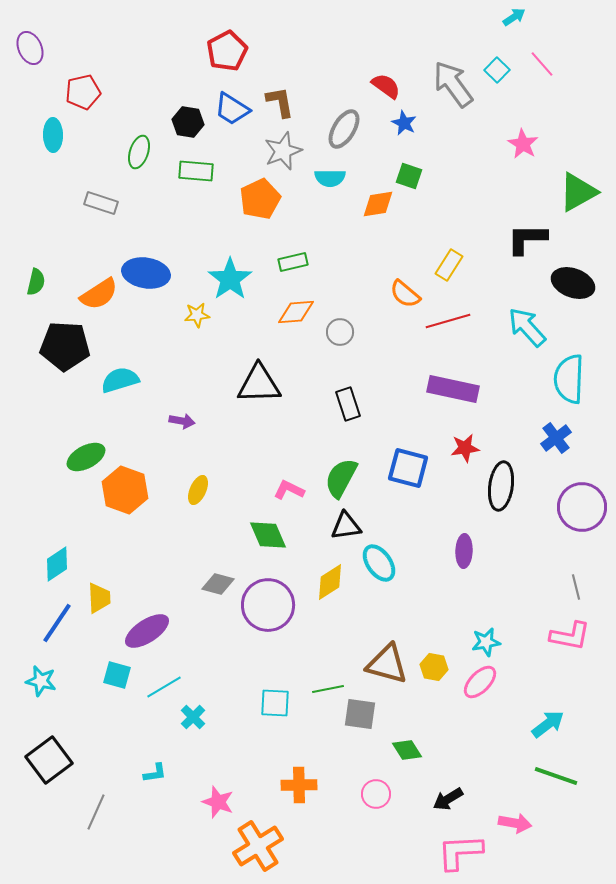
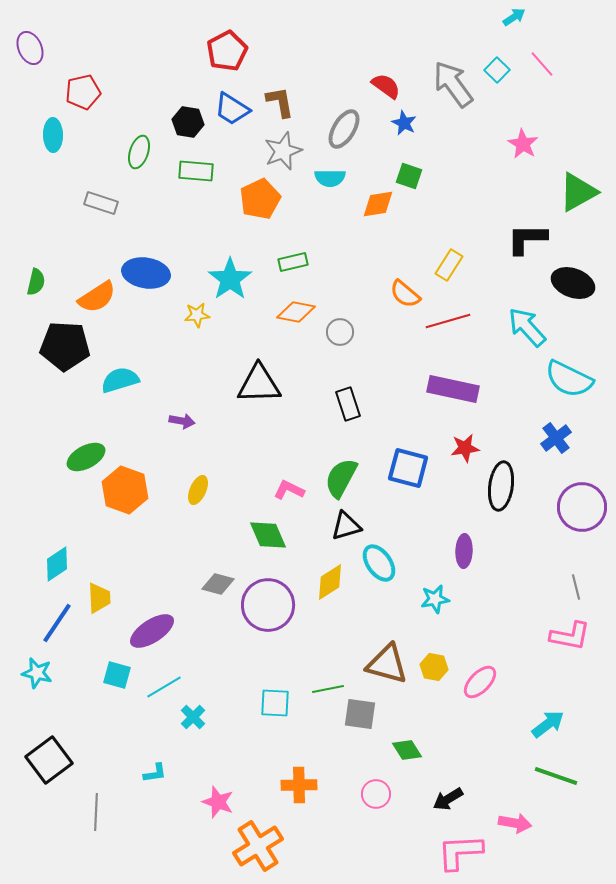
orange semicircle at (99, 294): moved 2 px left, 3 px down
orange diamond at (296, 312): rotated 15 degrees clockwise
cyan semicircle at (569, 379): rotated 66 degrees counterclockwise
black triangle at (346, 526): rotated 8 degrees counterclockwise
purple ellipse at (147, 631): moved 5 px right
cyan star at (486, 642): moved 51 px left, 43 px up
cyan star at (41, 681): moved 4 px left, 8 px up
gray line at (96, 812): rotated 21 degrees counterclockwise
